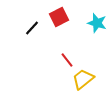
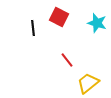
red square: rotated 36 degrees counterclockwise
black line: moved 1 px right; rotated 49 degrees counterclockwise
yellow trapezoid: moved 5 px right, 4 px down
